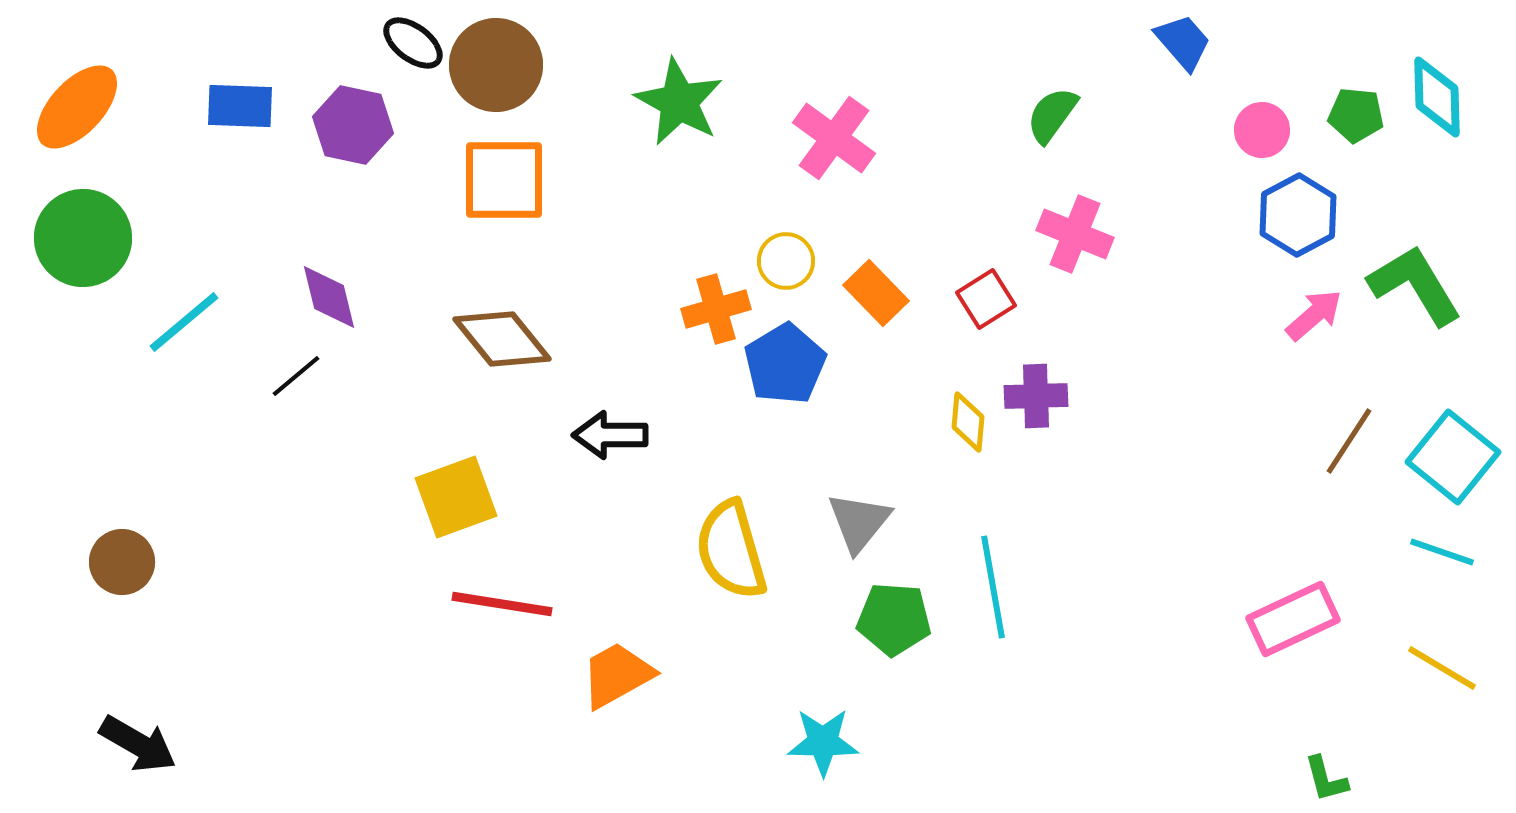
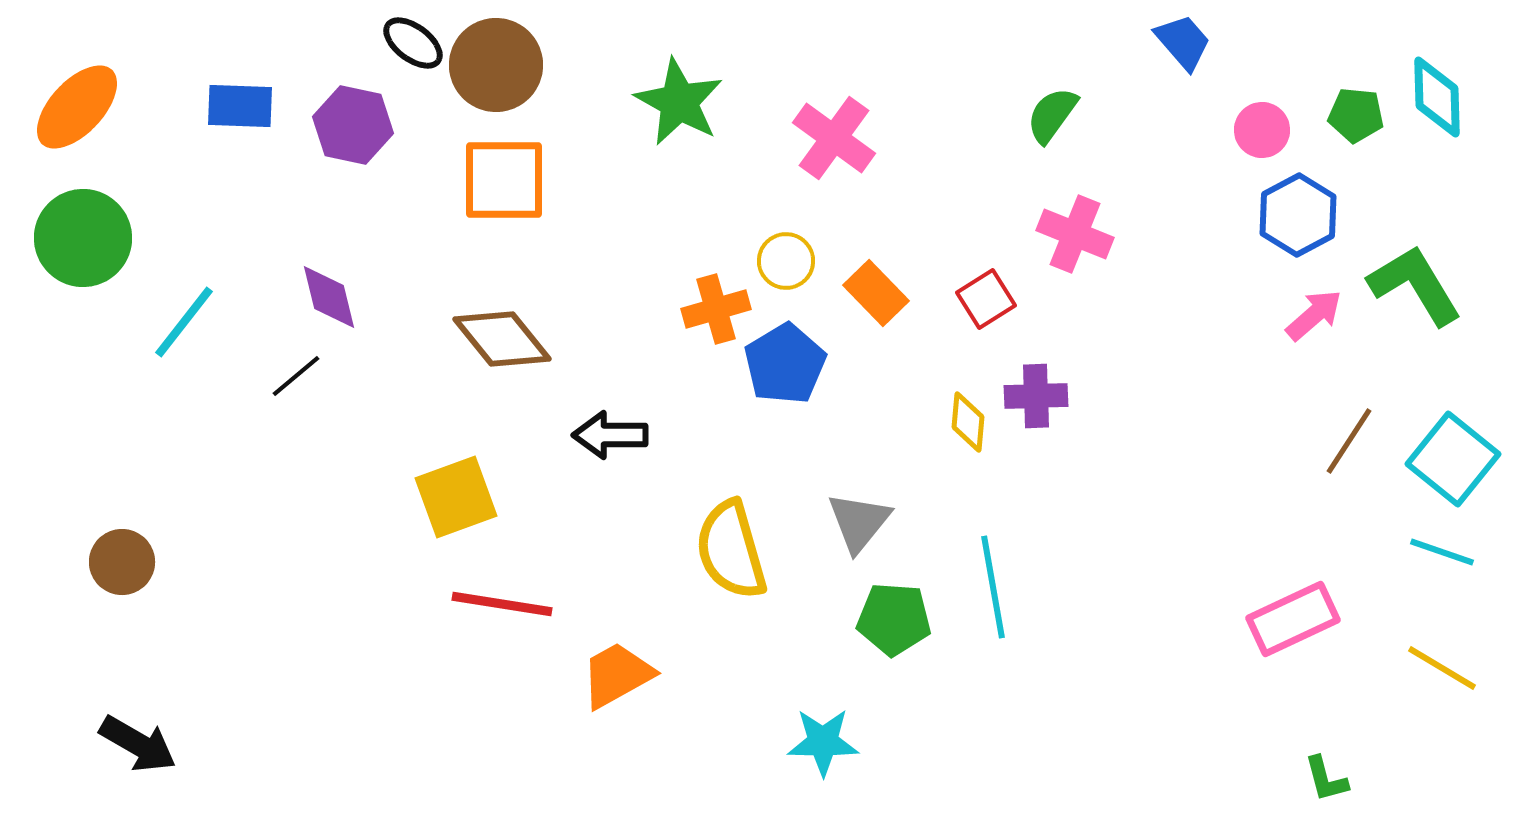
cyan line at (184, 322): rotated 12 degrees counterclockwise
cyan square at (1453, 457): moved 2 px down
